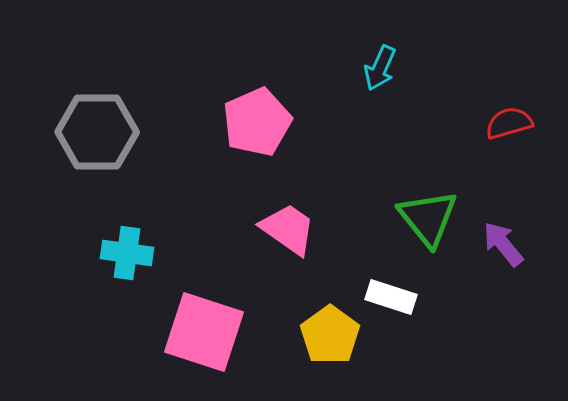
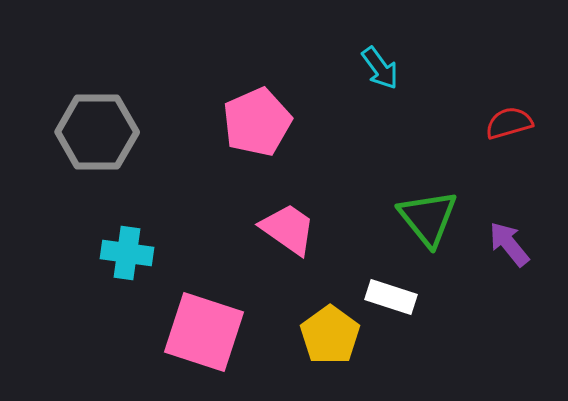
cyan arrow: rotated 60 degrees counterclockwise
purple arrow: moved 6 px right
